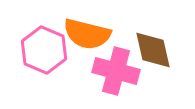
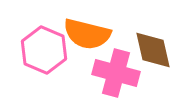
pink cross: moved 2 px down
